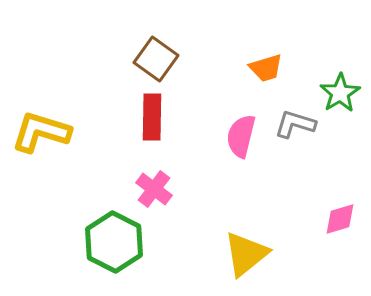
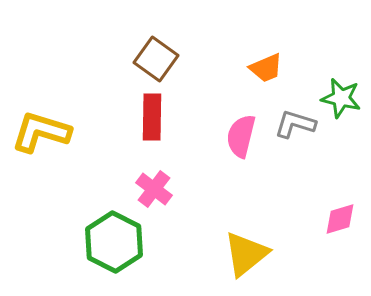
orange trapezoid: rotated 6 degrees counterclockwise
green star: moved 1 px right, 5 px down; rotated 27 degrees counterclockwise
